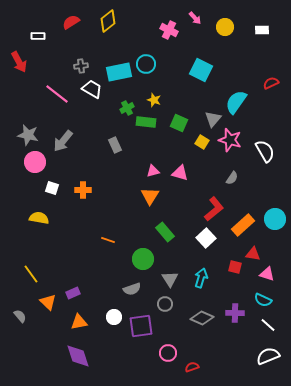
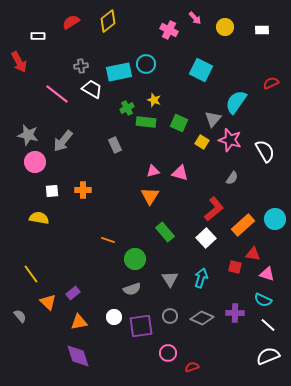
white square at (52, 188): moved 3 px down; rotated 24 degrees counterclockwise
green circle at (143, 259): moved 8 px left
purple rectangle at (73, 293): rotated 16 degrees counterclockwise
gray circle at (165, 304): moved 5 px right, 12 px down
